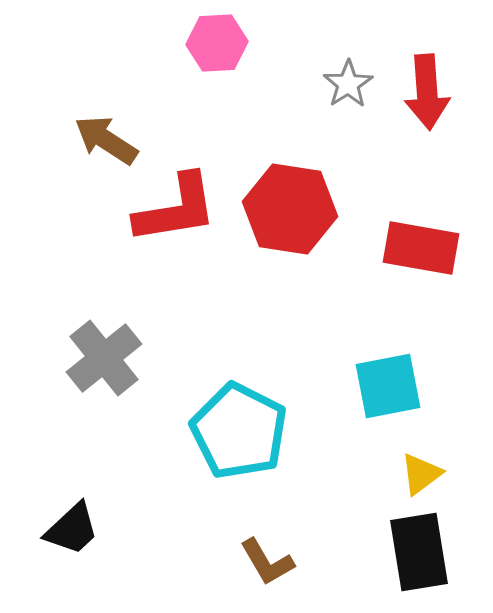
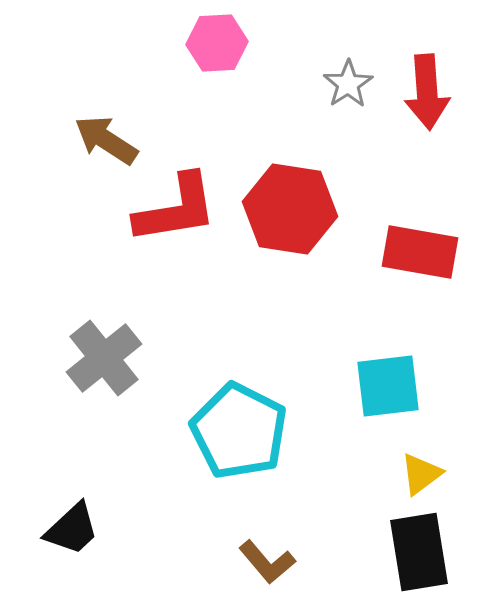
red rectangle: moved 1 px left, 4 px down
cyan square: rotated 4 degrees clockwise
brown L-shape: rotated 10 degrees counterclockwise
